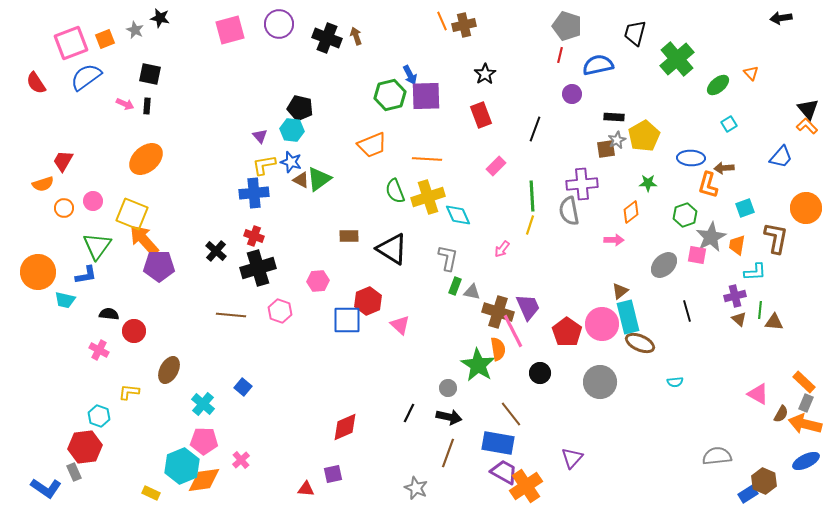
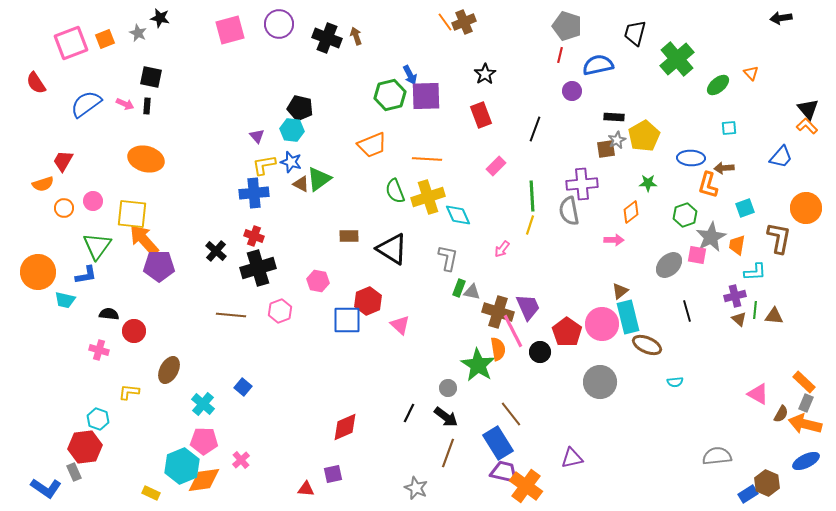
orange line at (442, 21): moved 3 px right, 1 px down; rotated 12 degrees counterclockwise
brown cross at (464, 25): moved 3 px up; rotated 10 degrees counterclockwise
gray star at (135, 30): moved 3 px right, 3 px down
black square at (150, 74): moved 1 px right, 3 px down
blue semicircle at (86, 77): moved 27 px down
purple circle at (572, 94): moved 3 px up
cyan square at (729, 124): moved 4 px down; rotated 28 degrees clockwise
purple triangle at (260, 136): moved 3 px left
orange ellipse at (146, 159): rotated 56 degrees clockwise
brown triangle at (301, 180): moved 4 px down
yellow square at (132, 214): rotated 16 degrees counterclockwise
brown L-shape at (776, 238): moved 3 px right
gray ellipse at (664, 265): moved 5 px right
pink hexagon at (318, 281): rotated 15 degrees clockwise
green rectangle at (455, 286): moved 4 px right, 2 px down
green line at (760, 310): moved 5 px left
pink hexagon at (280, 311): rotated 20 degrees clockwise
brown triangle at (774, 322): moved 6 px up
brown ellipse at (640, 343): moved 7 px right, 2 px down
pink cross at (99, 350): rotated 12 degrees counterclockwise
black circle at (540, 373): moved 21 px up
cyan hexagon at (99, 416): moved 1 px left, 3 px down
black arrow at (449, 417): moved 3 px left; rotated 25 degrees clockwise
blue rectangle at (498, 443): rotated 48 degrees clockwise
purple triangle at (572, 458): rotated 35 degrees clockwise
purple trapezoid at (504, 472): rotated 16 degrees counterclockwise
brown hexagon at (764, 481): moved 3 px right, 2 px down
orange cross at (526, 486): rotated 20 degrees counterclockwise
